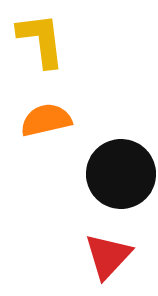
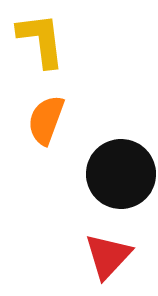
orange semicircle: rotated 57 degrees counterclockwise
